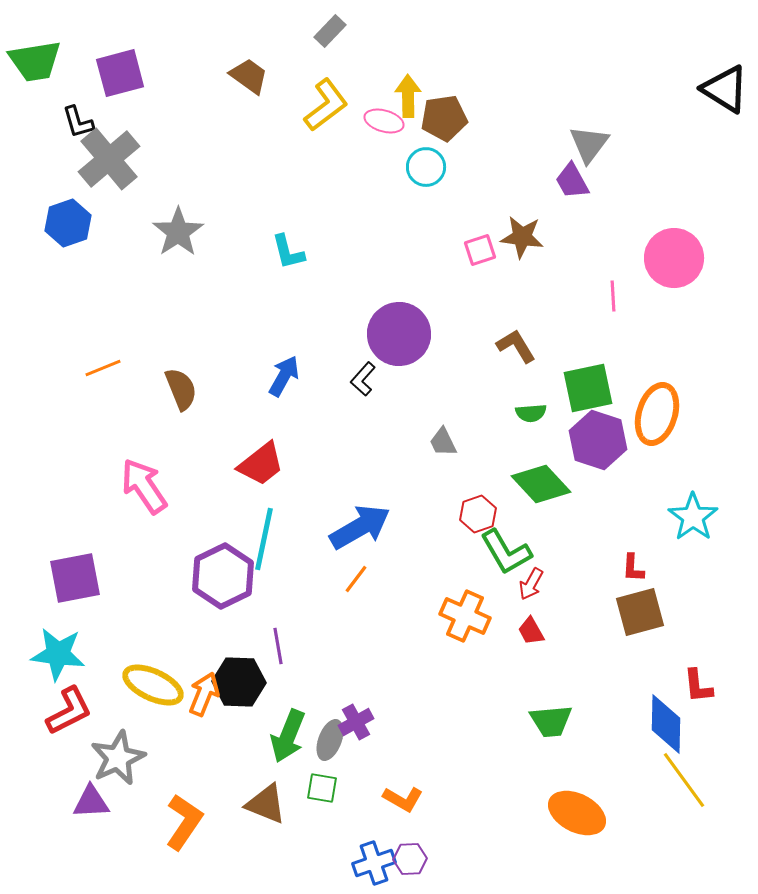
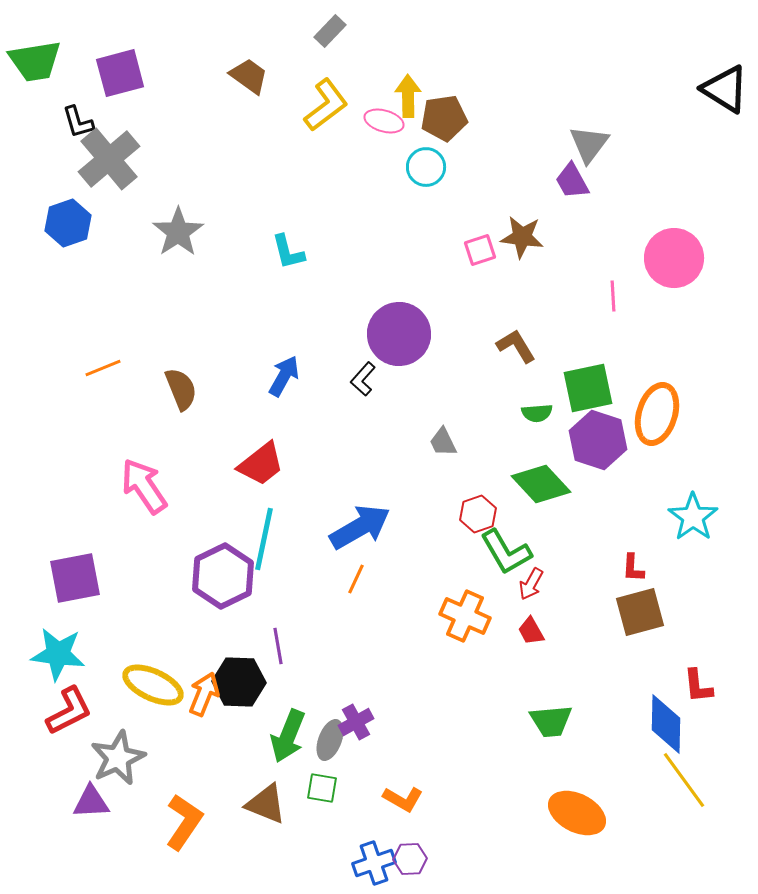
green semicircle at (531, 413): moved 6 px right
orange line at (356, 579): rotated 12 degrees counterclockwise
